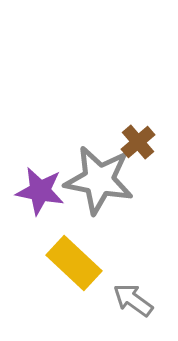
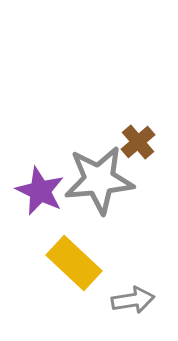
gray star: rotated 16 degrees counterclockwise
purple star: rotated 15 degrees clockwise
gray arrow: rotated 135 degrees clockwise
